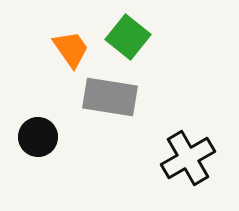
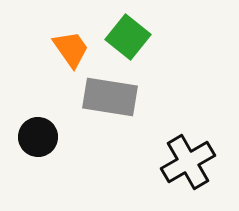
black cross: moved 4 px down
